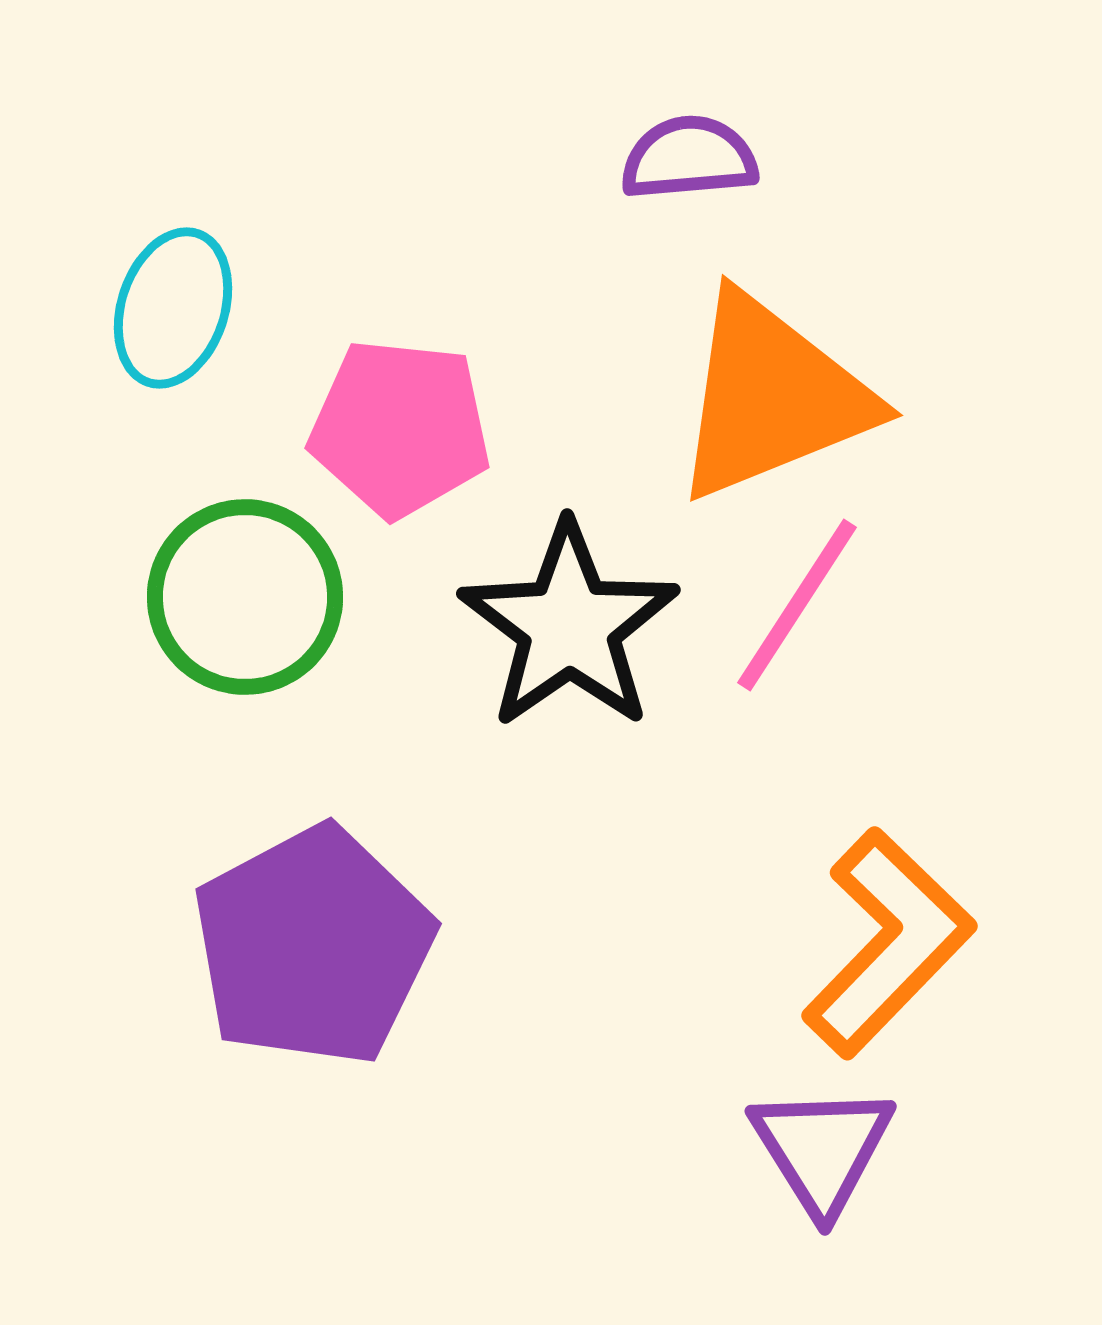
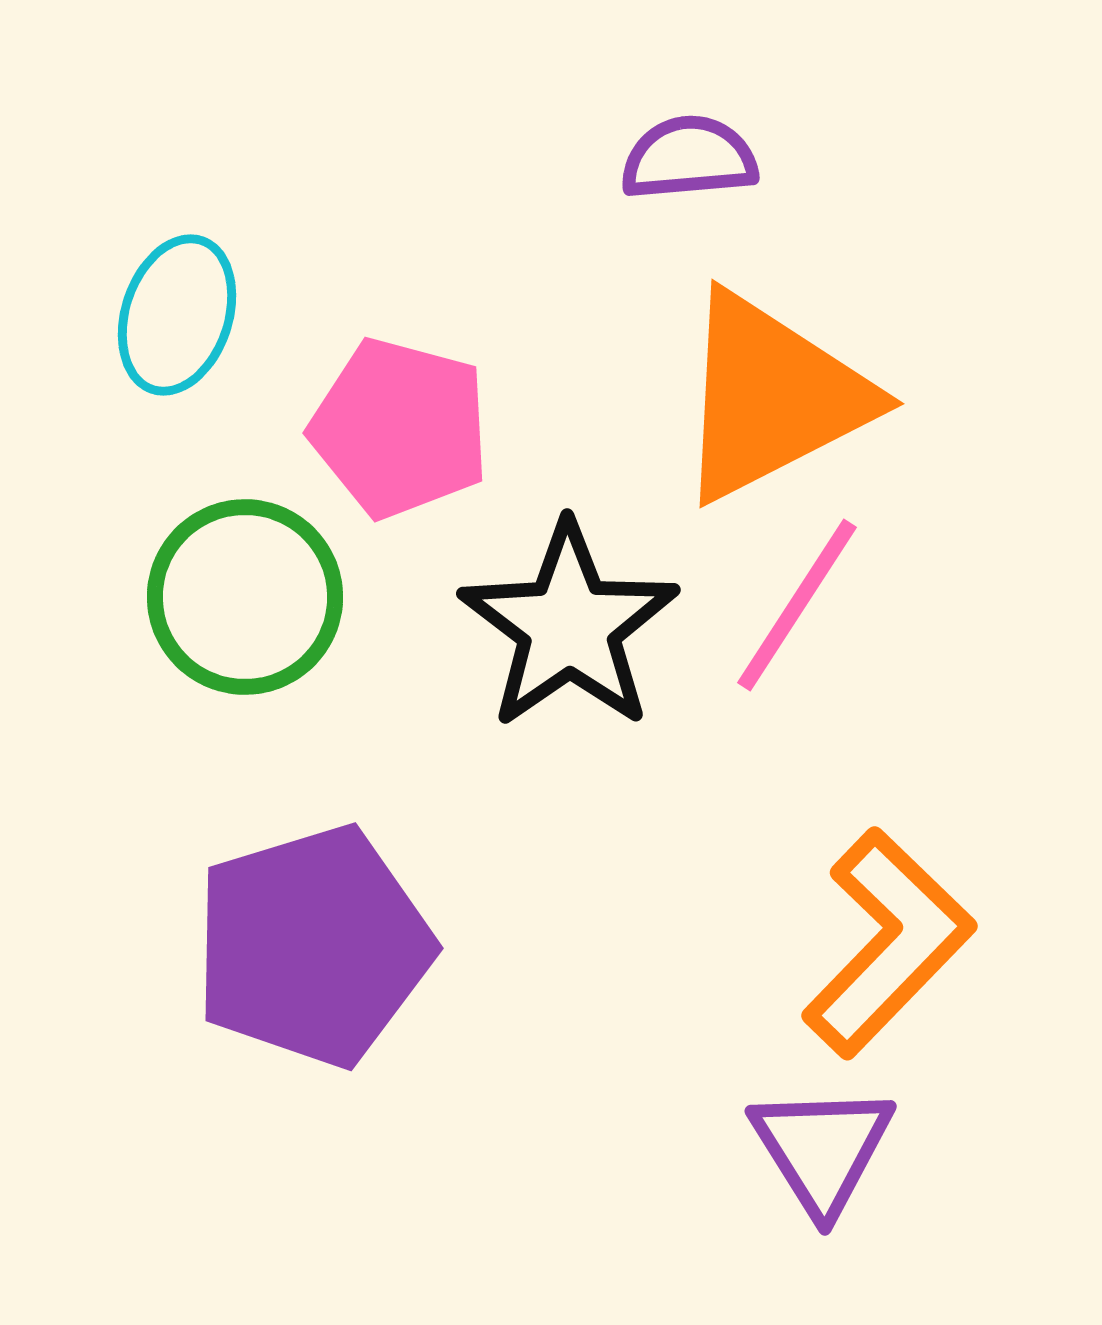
cyan ellipse: moved 4 px right, 7 px down
orange triangle: rotated 5 degrees counterclockwise
pink pentagon: rotated 9 degrees clockwise
purple pentagon: rotated 11 degrees clockwise
